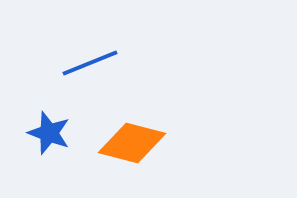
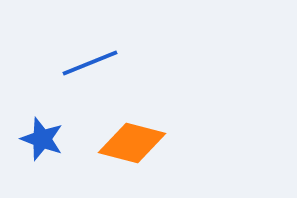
blue star: moved 7 px left, 6 px down
